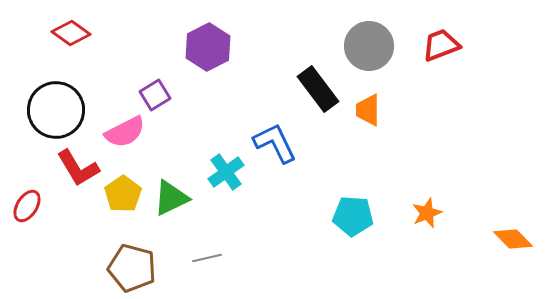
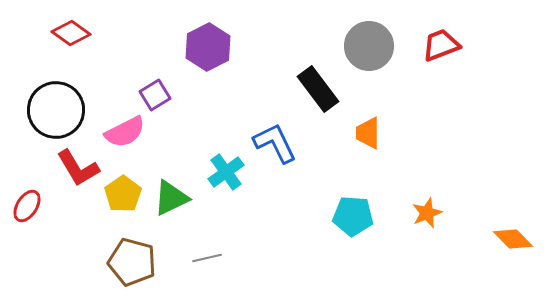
orange trapezoid: moved 23 px down
brown pentagon: moved 6 px up
